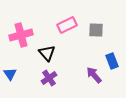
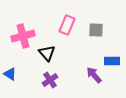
pink rectangle: rotated 42 degrees counterclockwise
pink cross: moved 2 px right, 1 px down
blue rectangle: rotated 70 degrees counterclockwise
blue triangle: rotated 24 degrees counterclockwise
purple cross: moved 1 px right, 2 px down
